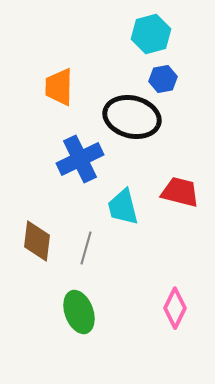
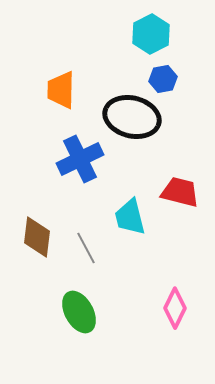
cyan hexagon: rotated 12 degrees counterclockwise
orange trapezoid: moved 2 px right, 3 px down
cyan trapezoid: moved 7 px right, 10 px down
brown diamond: moved 4 px up
gray line: rotated 44 degrees counterclockwise
green ellipse: rotated 9 degrees counterclockwise
